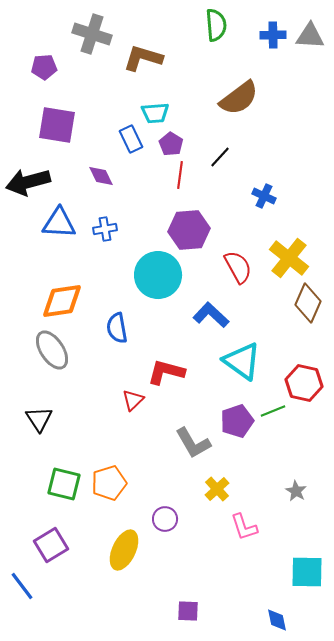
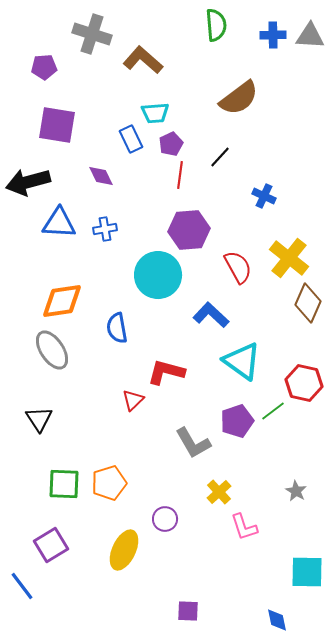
brown L-shape at (143, 58): moved 2 px down; rotated 24 degrees clockwise
purple pentagon at (171, 144): rotated 15 degrees clockwise
green line at (273, 411): rotated 15 degrees counterclockwise
green square at (64, 484): rotated 12 degrees counterclockwise
yellow cross at (217, 489): moved 2 px right, 3 px down
